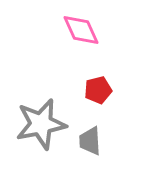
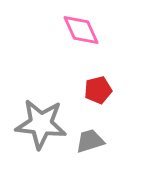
gray star: rotated 18 degrees clockwise
gray trapezoid: rotated 76 degrees clockwise
